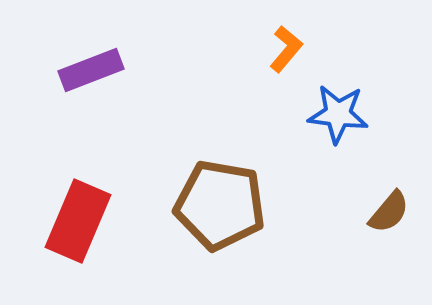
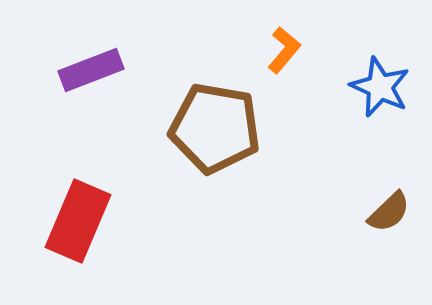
orange L-shape: moved 2 px left, 1 px down
blue star: moved 42 px right, 27 px up; rotated 18 degrees clockwise
brown pentagon: moved 5 px left, 77 px up
brown semicircle: rotated 6 degrees clockwise
